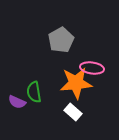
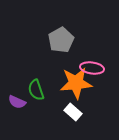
green semicircle: moved 2 px right, 2 px up; rotated 10 degrees counterclockwise
